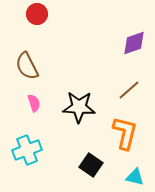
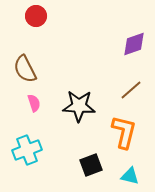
red circle: moved 1 px left, 2 px down
purple diamond: moved 1 px down
brown semicircle: moved 2 px left, 3 px down
brown line: moved 2 px right
black star: moved 1 px up
orange L-shape: moved 1 px left, 1 px up
black square: rotated 35 degrees clockwise
cyan triangle: moved 5 px left, 1 px up
